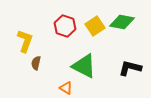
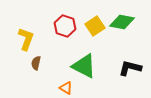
yellow L-shape: moved 1 px right, 2 px up
